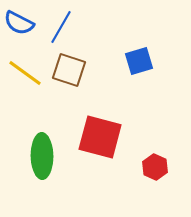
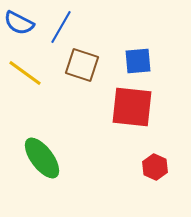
blue square: moved 1 px left; rotated 12 degrees clockwise
brown square: moved 13 px right, 5 px up
red square: moved 32 px right, 30 px up; rotated 9 degrees counterclockwise
green ellipse: moved 2 px down; rotated 36 degrees counterclockwise
